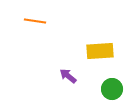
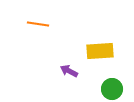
orange line: moved 3 px right, 3 px down
purple arrow: moved 1 px right, 5 px up; rotated 12 degrees counterclockwise
